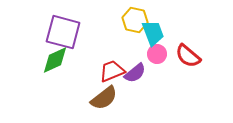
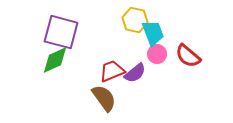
purple square: moved 2 px left
brown semicircle: rotated 88 degrees counterclockwise
